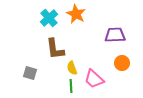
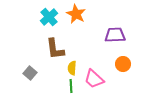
cyan cross: moved 1 px up
orange circle: moved 1 px right, 1 px down
yellow semicircle: rotated 24 degrees clockwise
gray square: rotated 24 degrees clockwise
